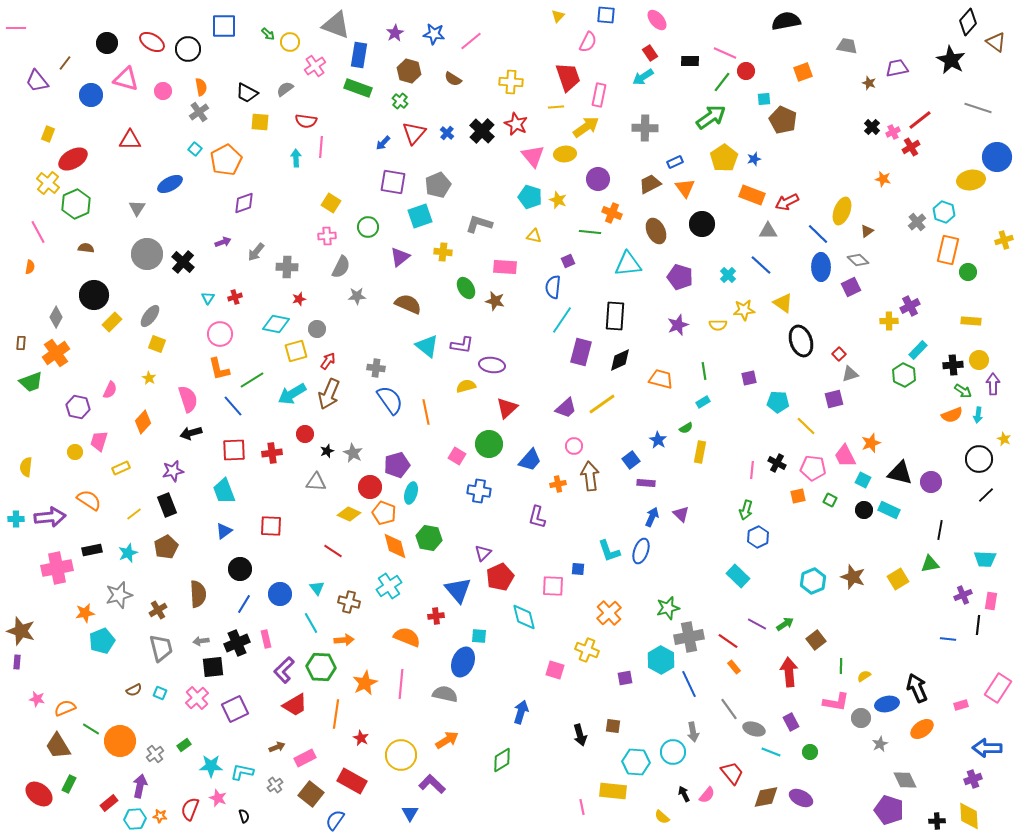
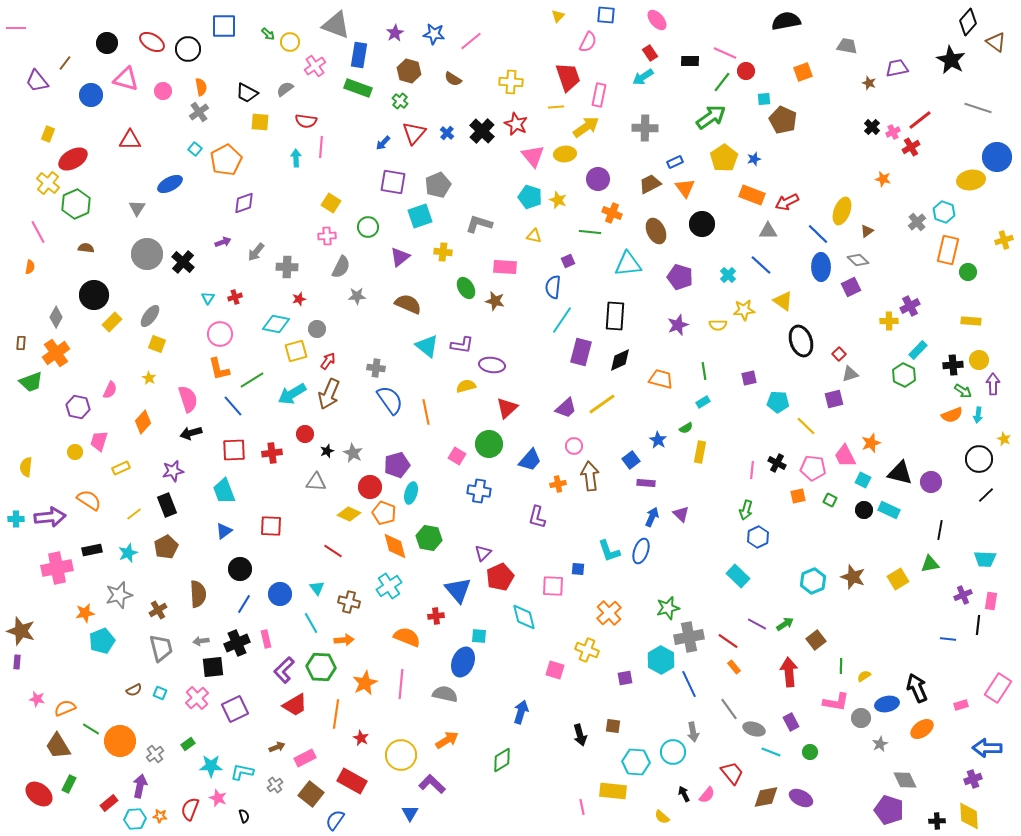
yellow triangle at (783, 303): moved 2 px up
green rectangle at (184, 745): moved 4 px right, 1 px up
